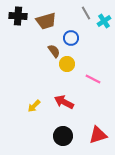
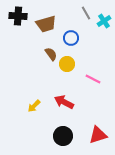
brown trapezoid: moved 3 px down
brown semicircle: moved 3 px left, 3 px down
